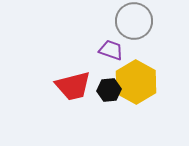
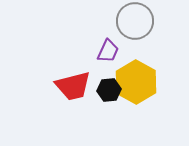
gray circle: moved 1 px right
purple trapezoid: moved 3 px left, 1 px down; rotated 95 degrees clockwise
